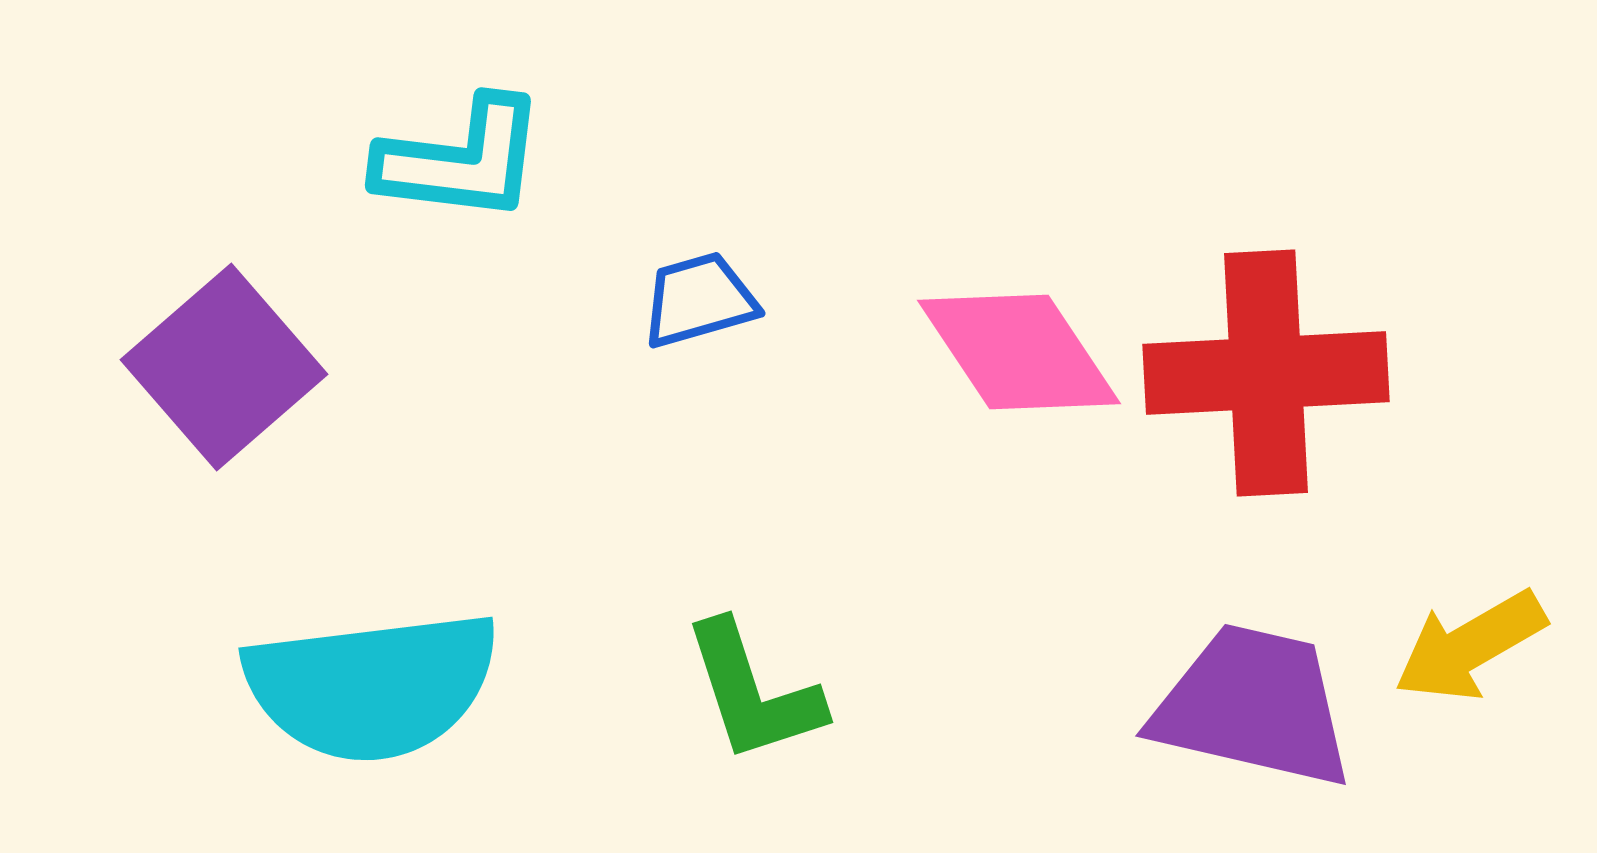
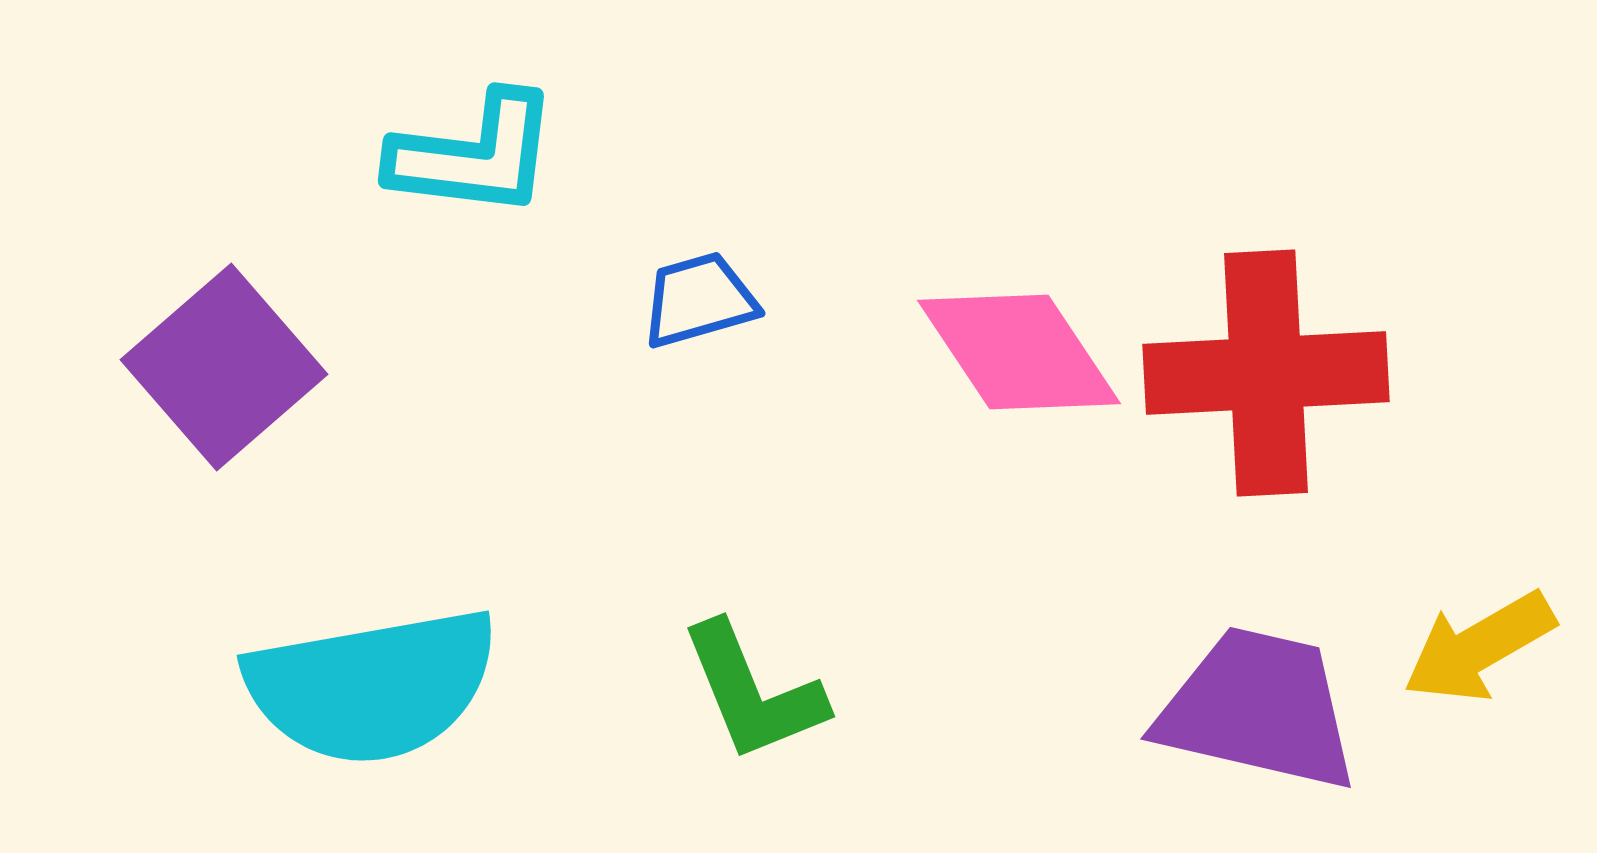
cyan L-shape: moved 13 px right, 5 px up
yellow arrow: moved 9 px right, 1 px down
cyan semicircle: rotated 3 degrees counterclockwise
green L-shape: rotated 4 degrees counterclockwise
purple trapezoid: moved 5 px right, 3 px down
